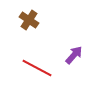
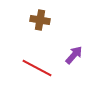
brown cross: moved 11 px right; rotated 24 degrees counterclockwise
